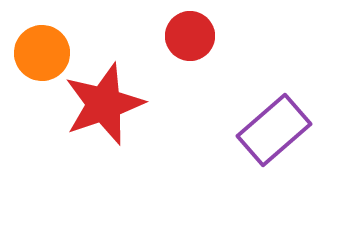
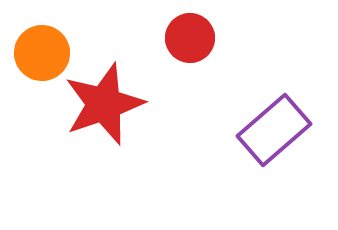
red circle: moved 2 px down
